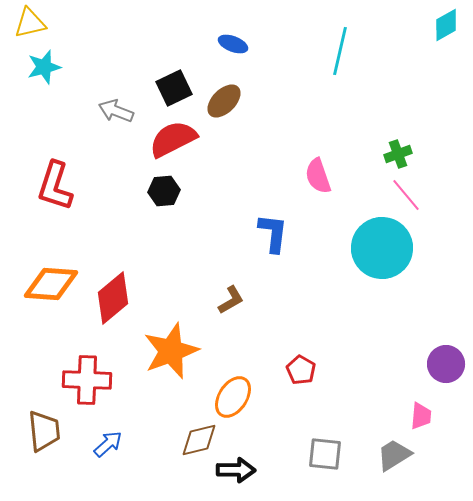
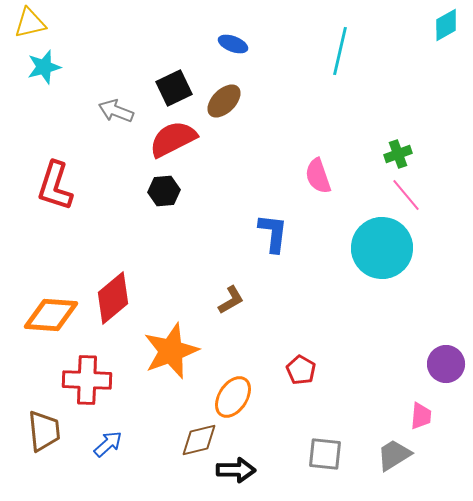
orange diamond: moved 31 px down
